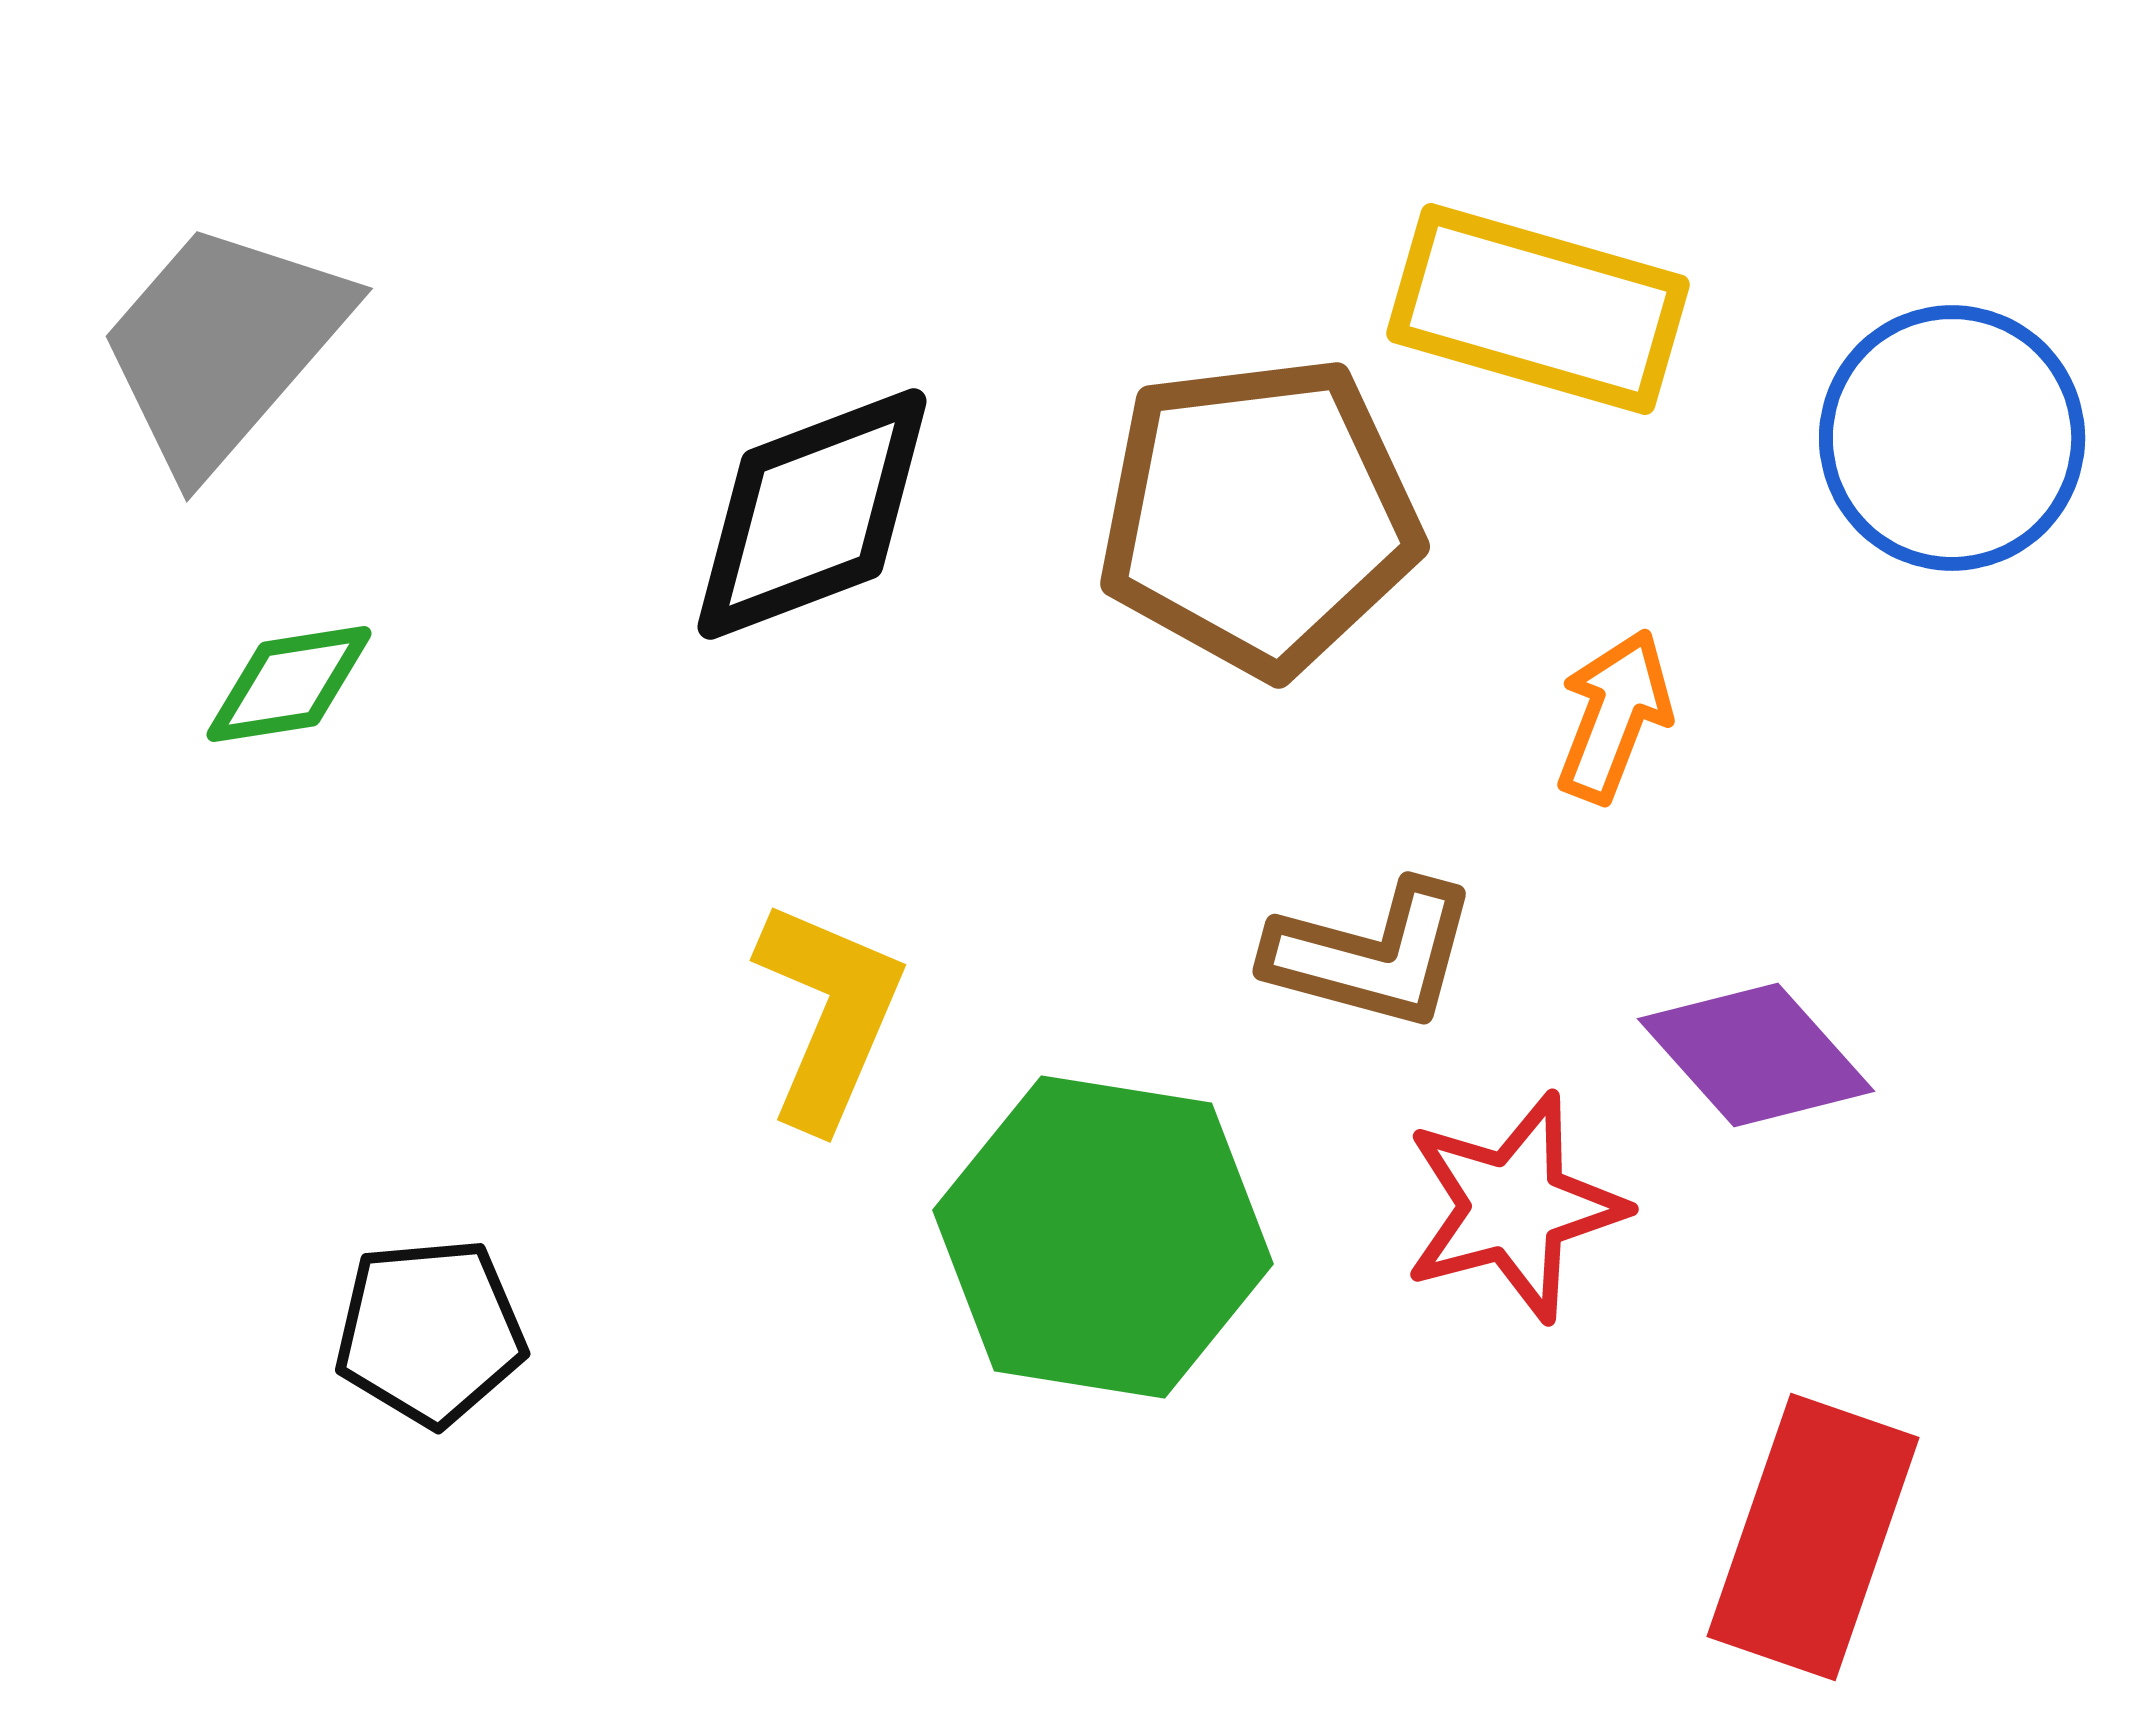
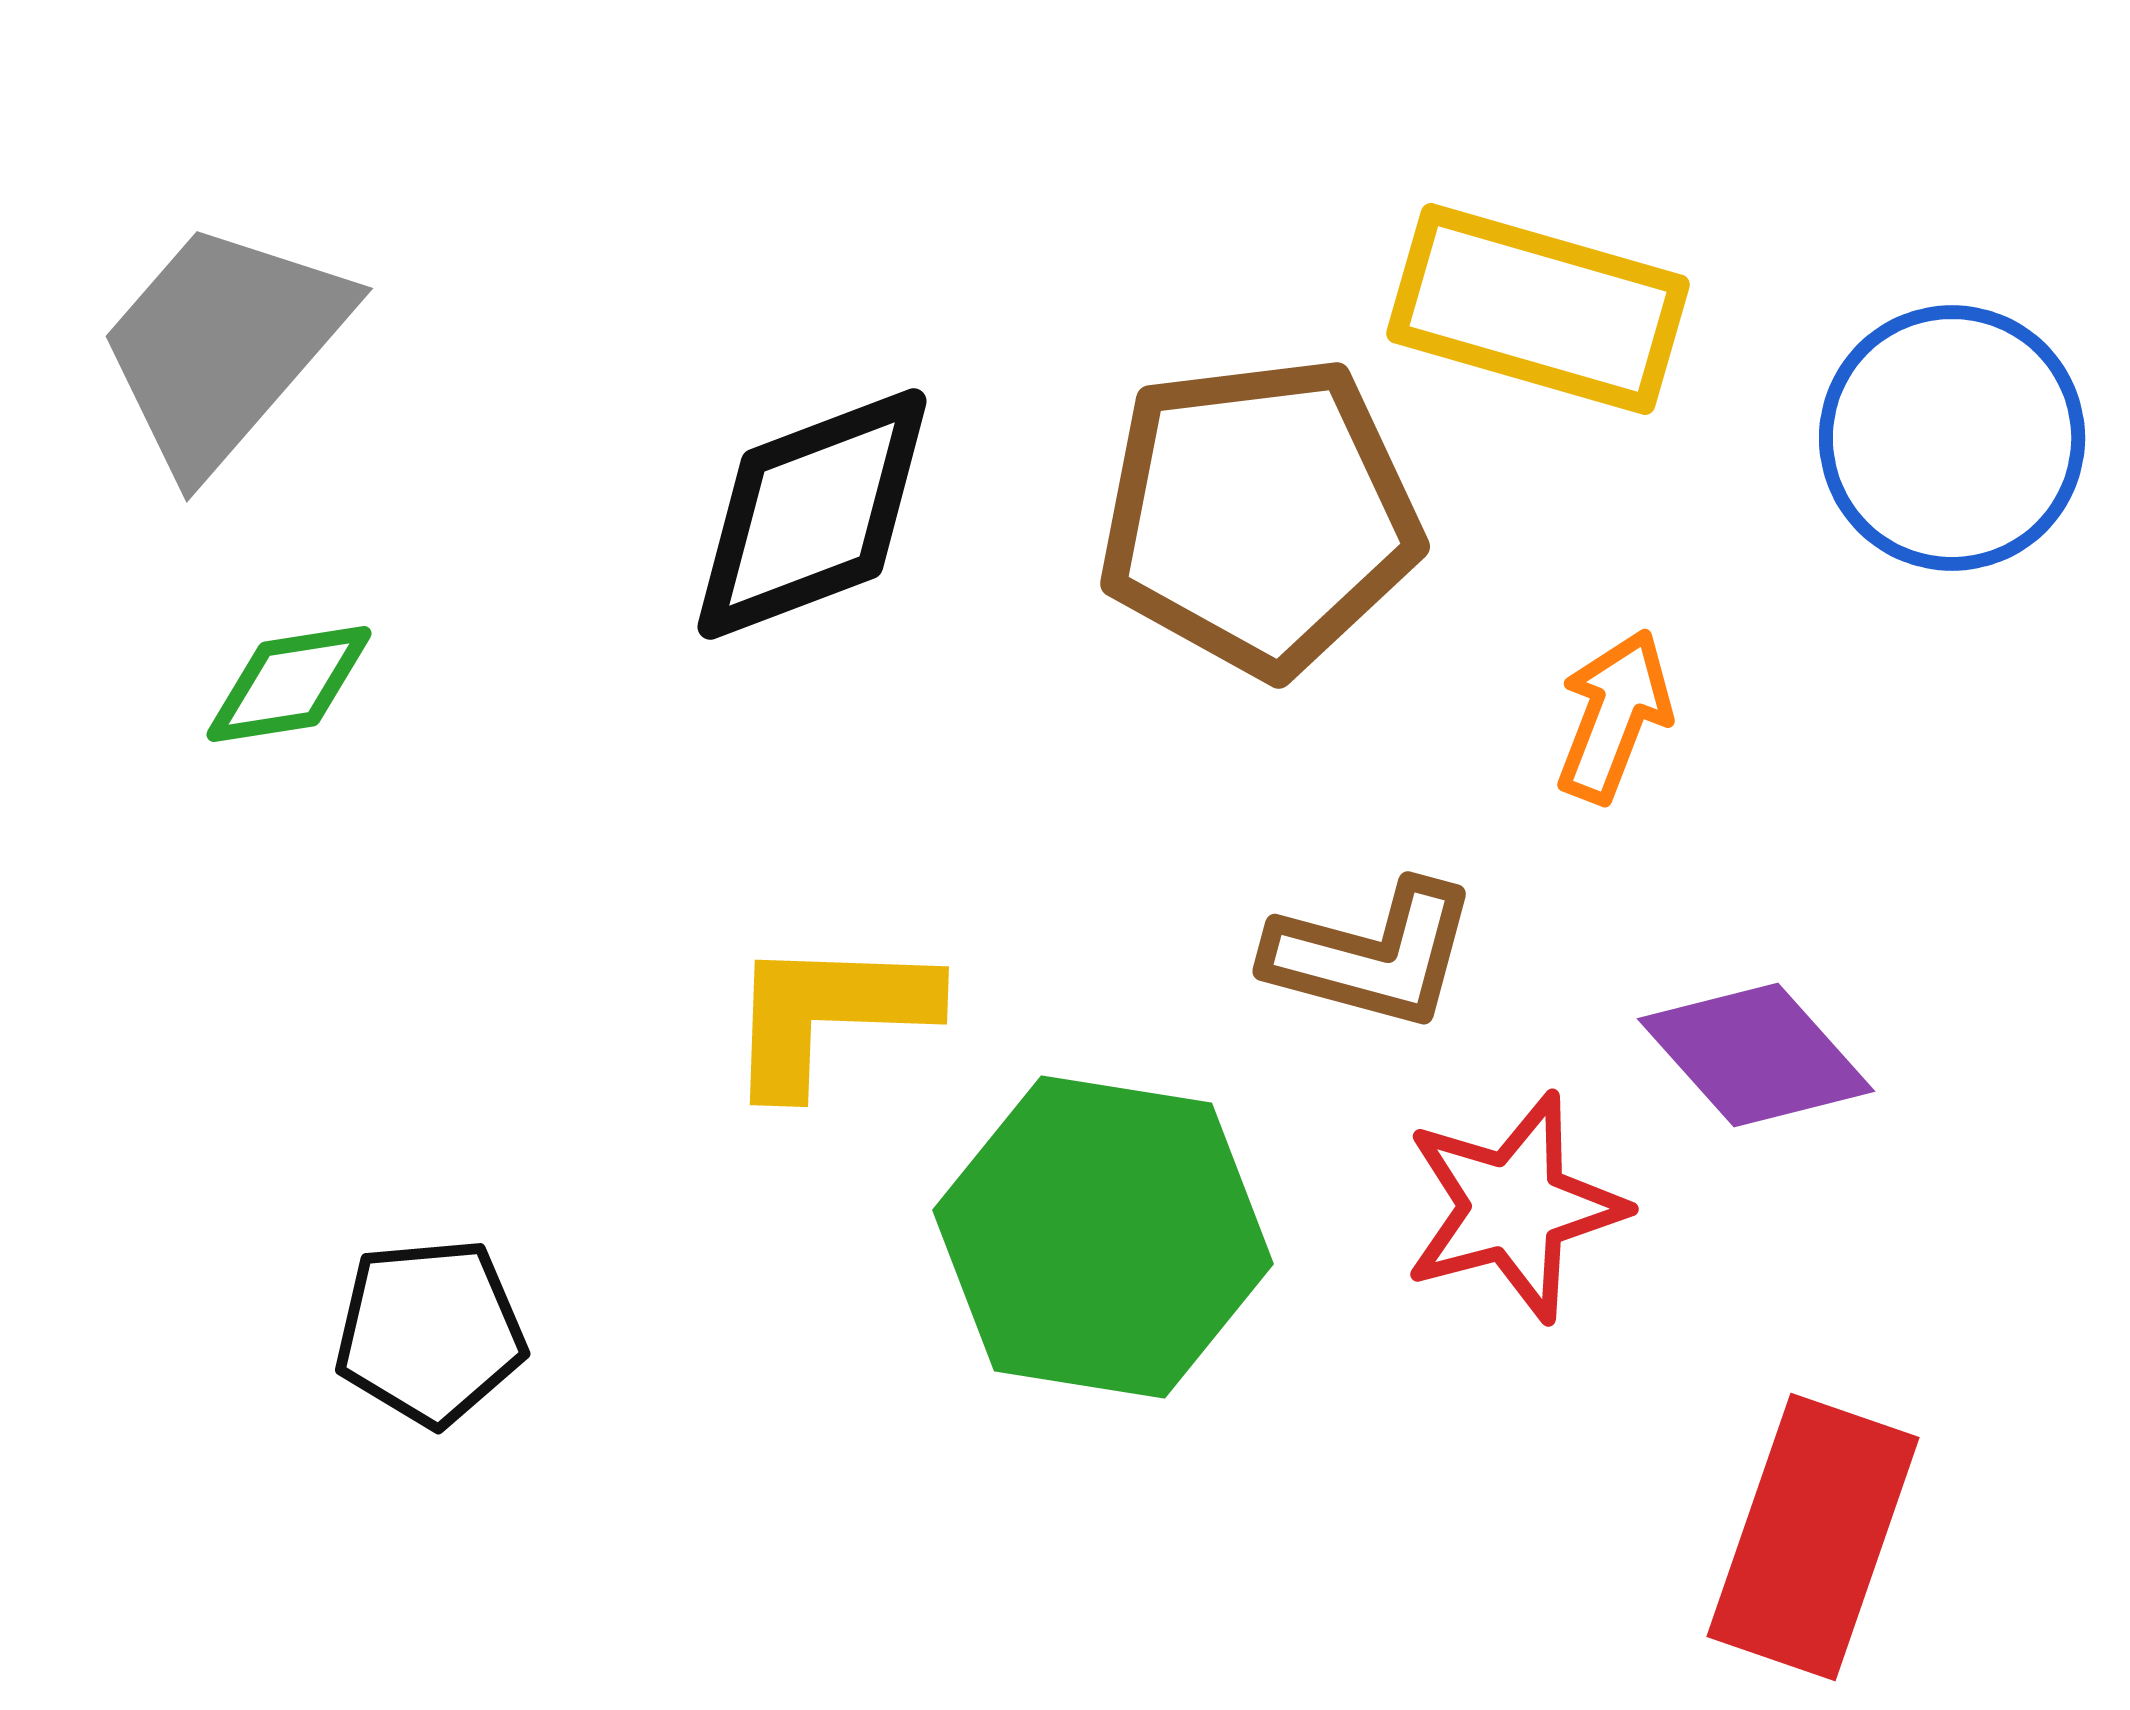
yellow L-shape: rotated 111 degrees counterclockwise
